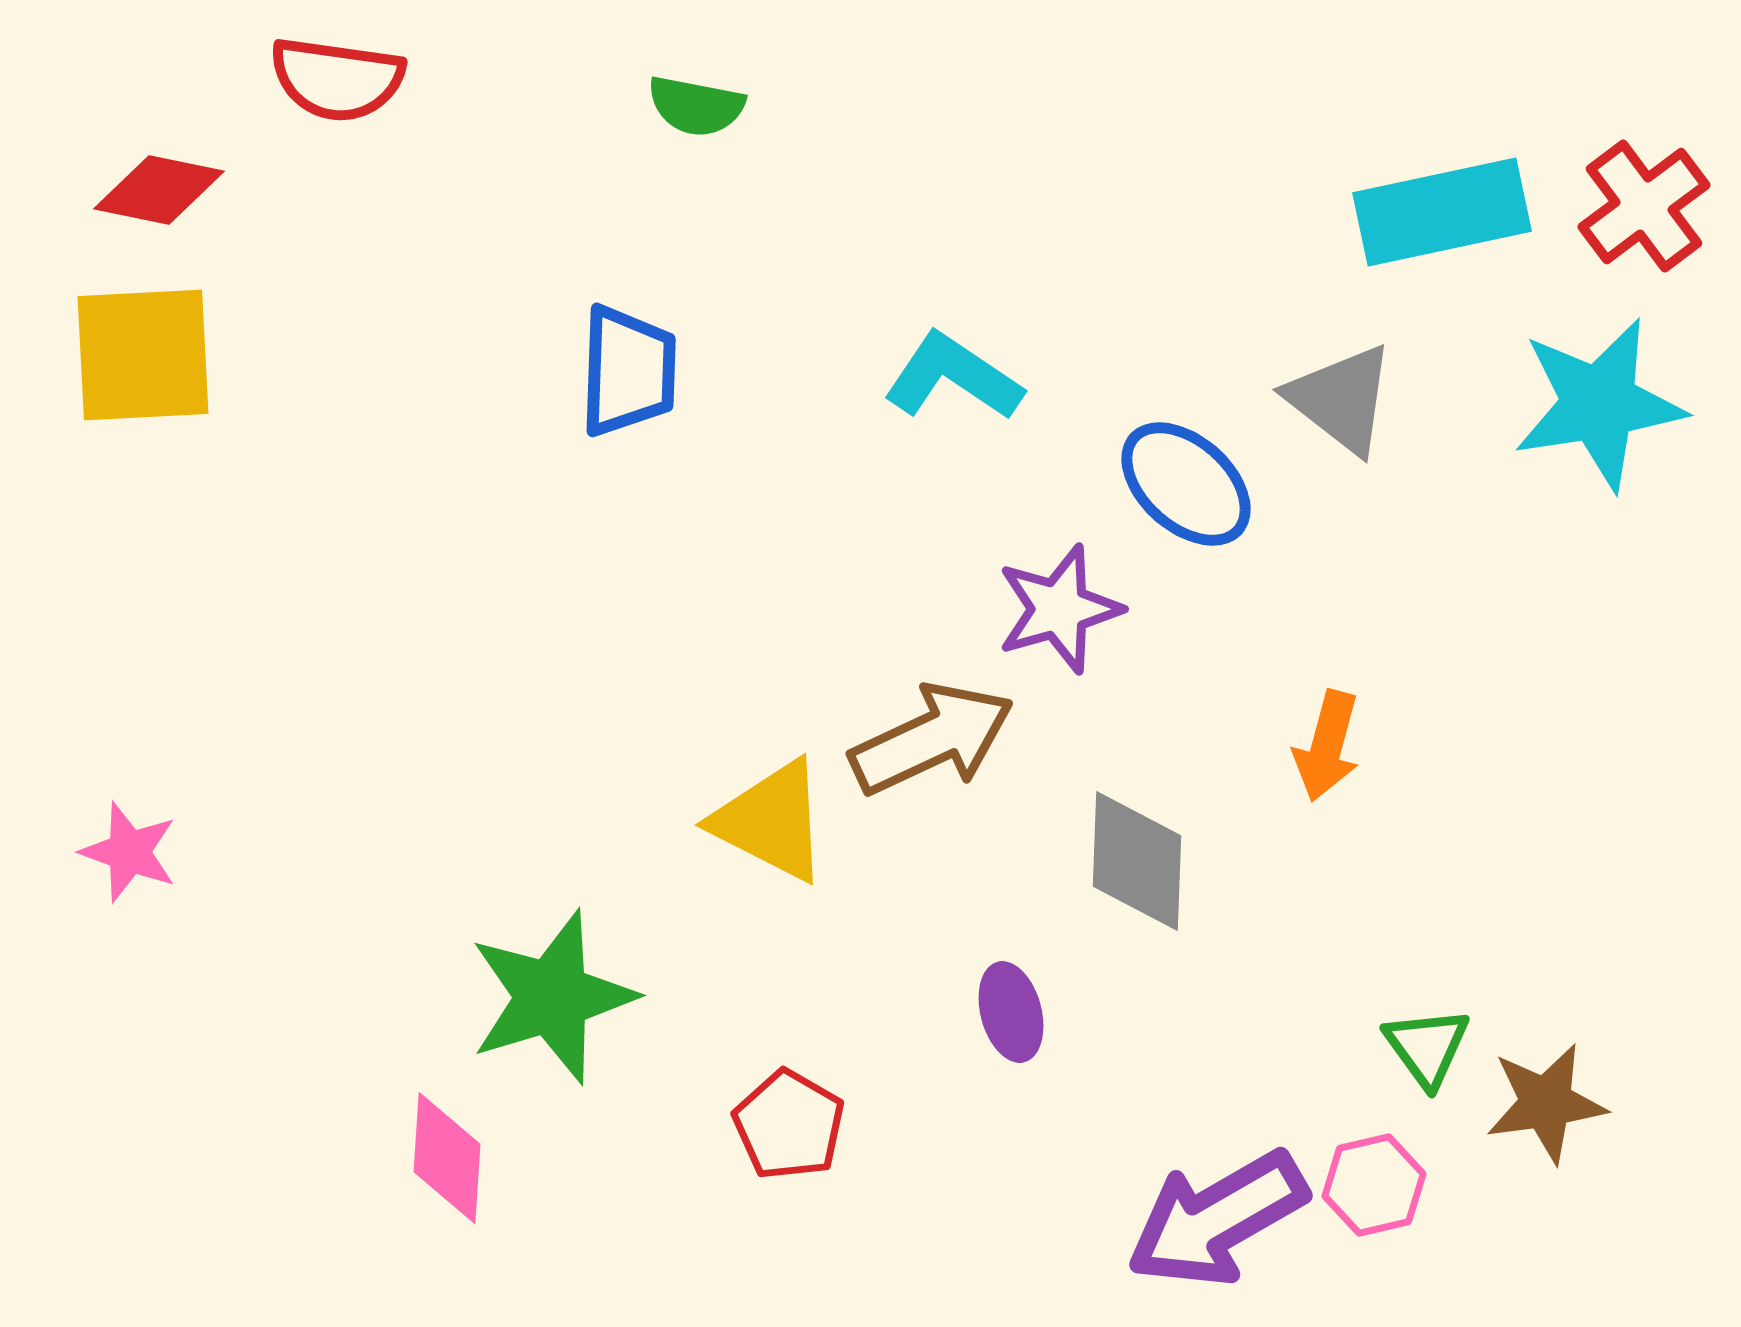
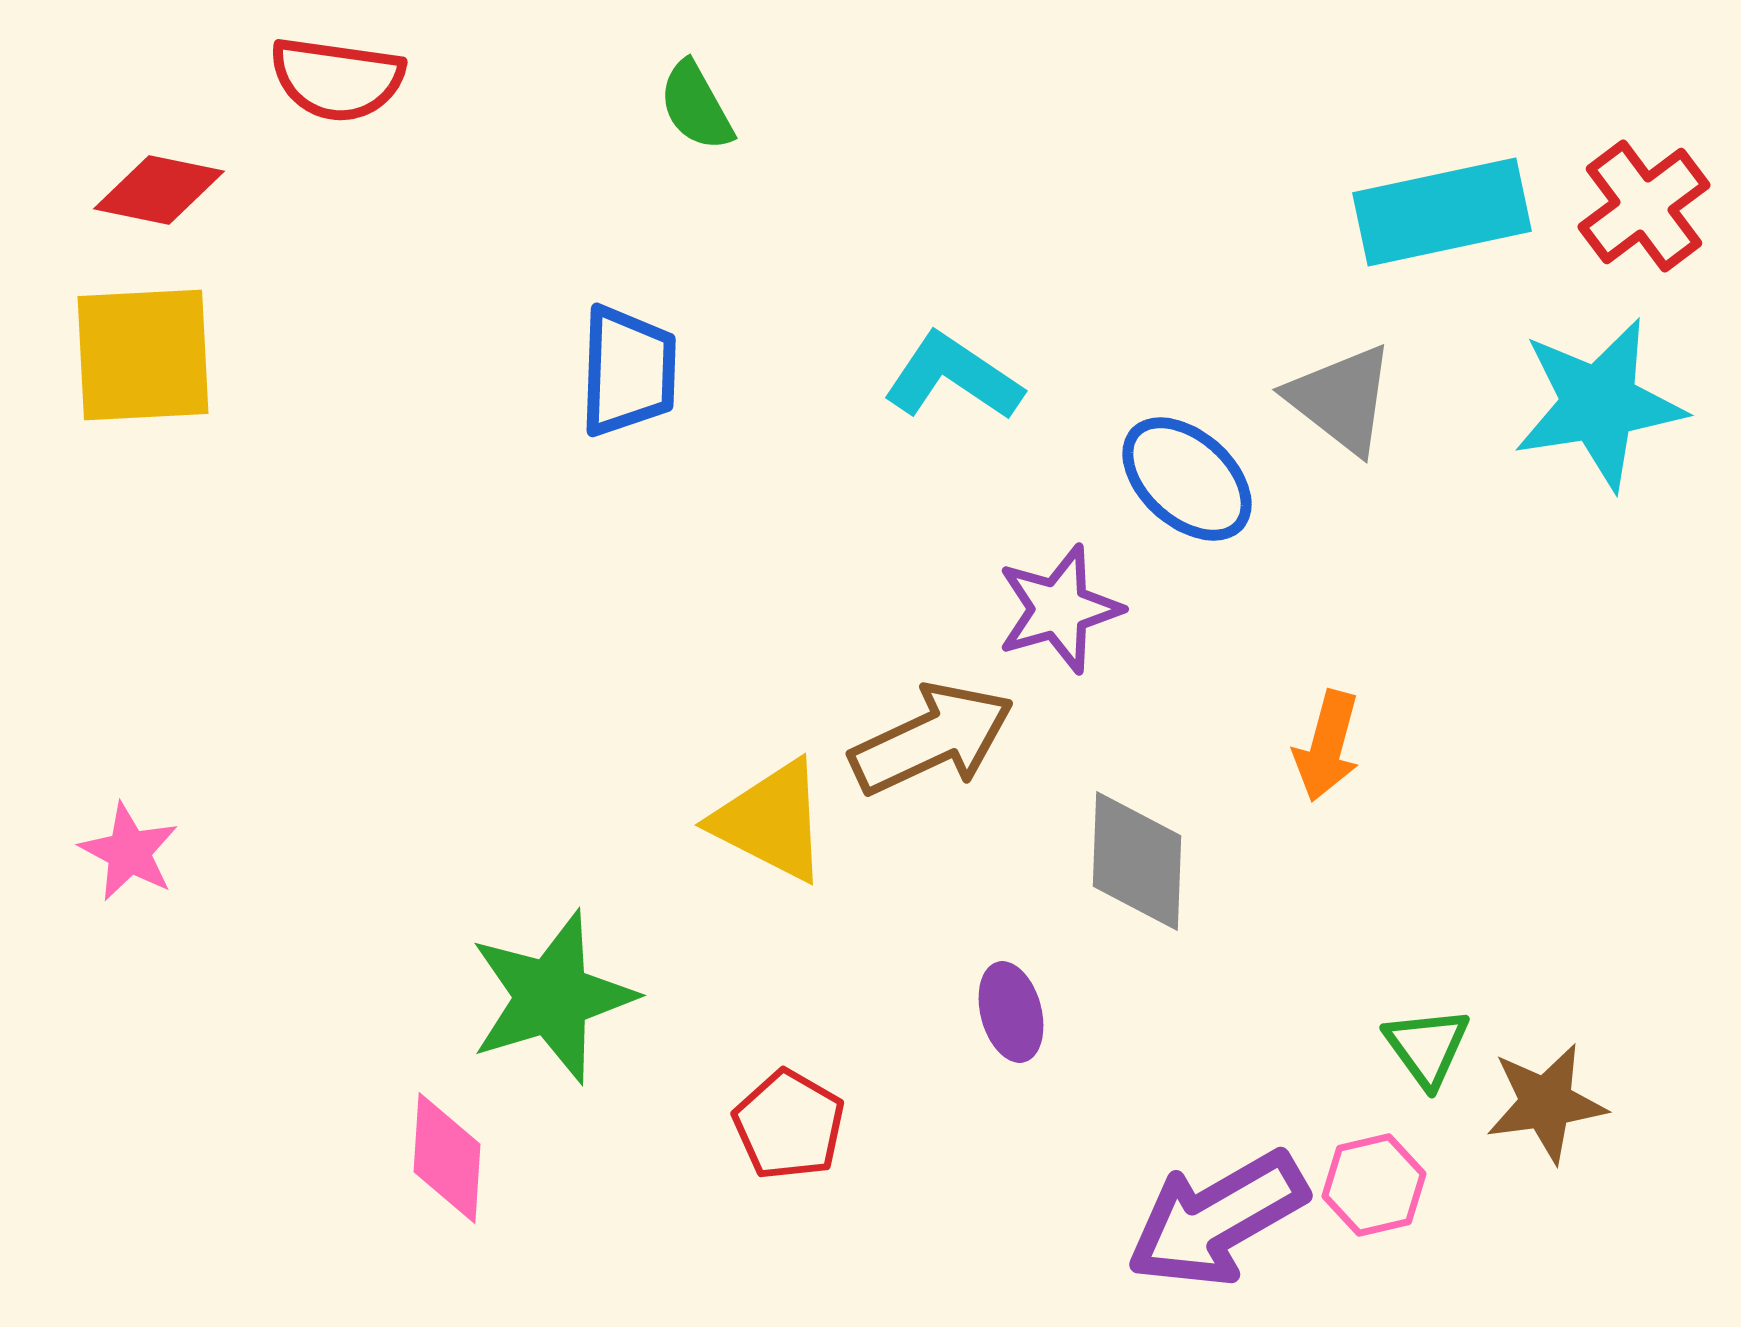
green semicircle: rotated 50 degrees clockwise
blue ellipse: moved 1 px right, 5 px up
pink star: rotated 8 degrees clockwise
